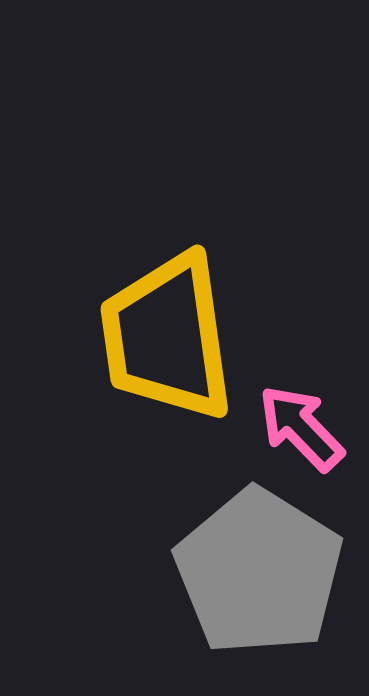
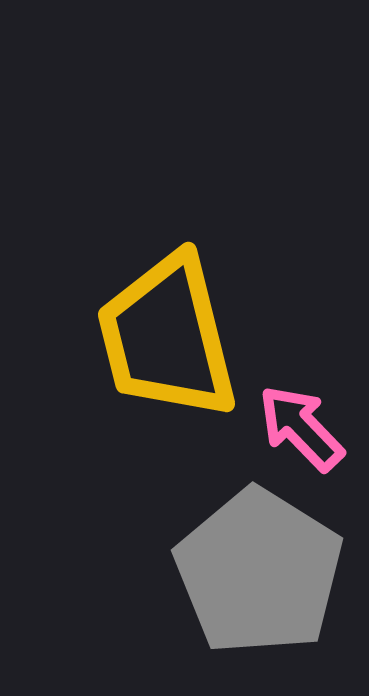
yellow trapezoid: rotated 6 degrees counterclockwise
